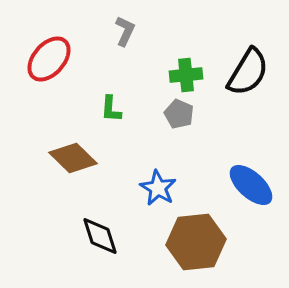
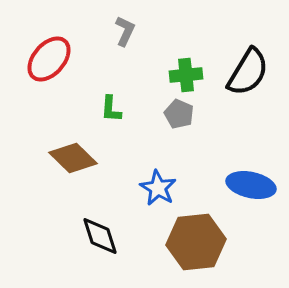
blue ellipse: rotated 30 degrees counterclockwise
